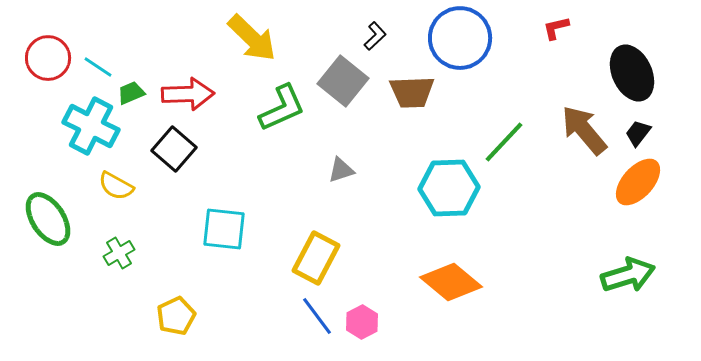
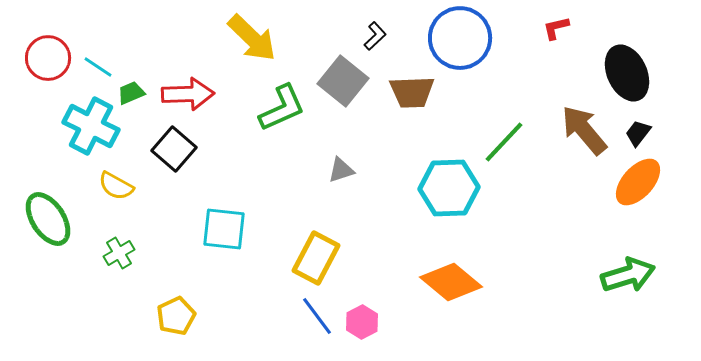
black ellipse: moved 5 px left
